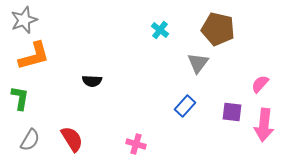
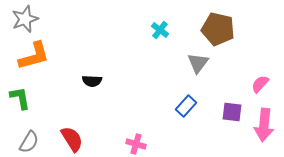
gray star: moved 1 px right, 1 px up
green L-shape: rotated 20 degrees counterclockwise
blue rectangle: moved 1 px right
gray semicircle: moved 1 px left, 2 px down
